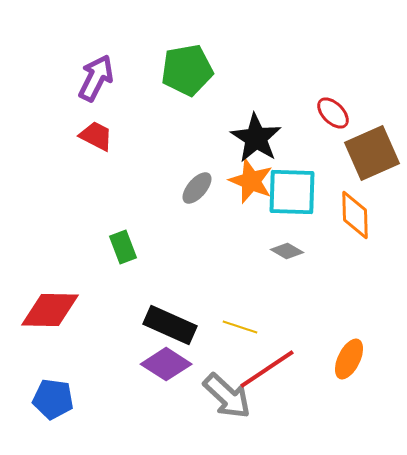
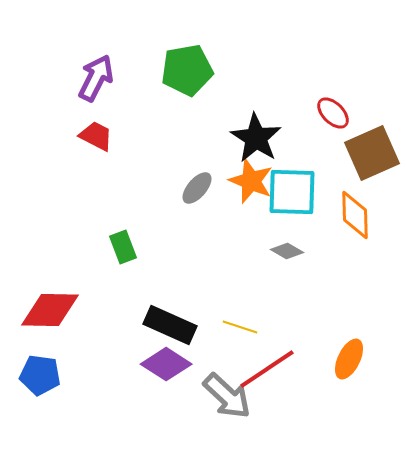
blue pentagon: moved 13 px left, 24 px up
